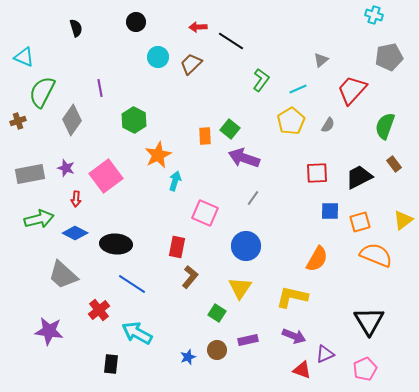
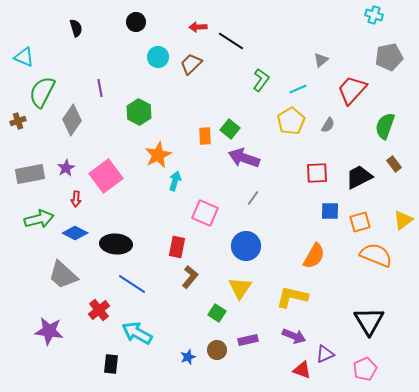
green hexagon at (134, 120): moved 5 px right, 8 px up
purple star at (66, 168): rotated 24 degrees clockwise
orange semicircle at (317, 259): moved 3 px left, 3 px up
